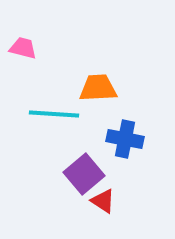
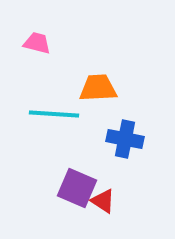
pink trapezoid: moved 14 px right, 5 px up
purple square: moved 7 px left, 14 px down; rotated 27 degrees counterclockwise
